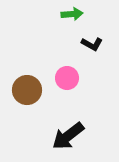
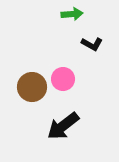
pink circle: moved 4 px left, 1 px down
brown circle: moved 5 px right, 3 px up
black arrow: moved 5 px left, 10 px up
